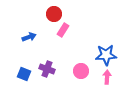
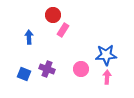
red circle: moved 1 px left, 1 px down
blue arrow: rotated 72 degrees counterclockwise
pink circle: moved 2 px up
